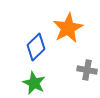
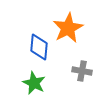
blue diamond: moved 3 px right; rotated 40 degrees counterclockwise
gray cross: moved 5 px left, 1 px down
